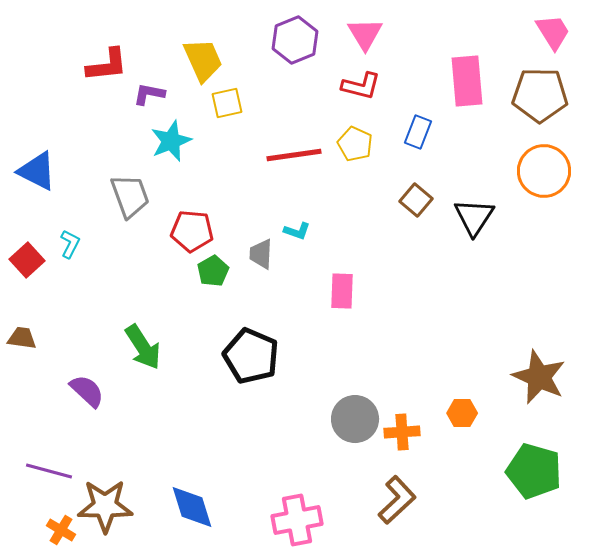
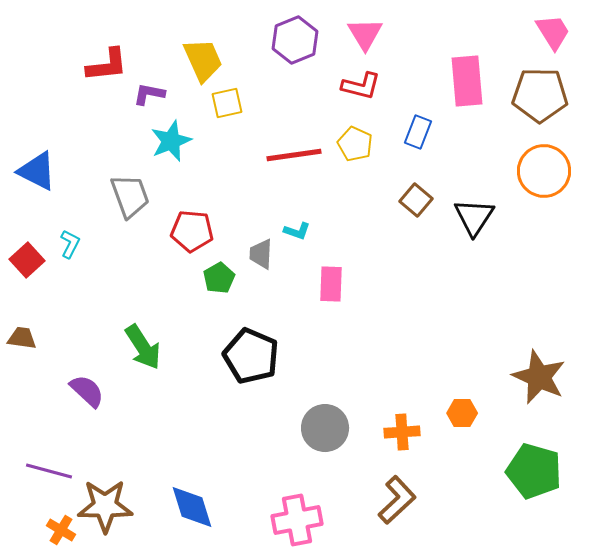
green pentagon at (213, 271): moved 6 px right, 7 px down
pink rectangle at (342, 291): moved 11 px left, 7 px up
gray circle at (355, 419): moved 30 px left, 9 px down
